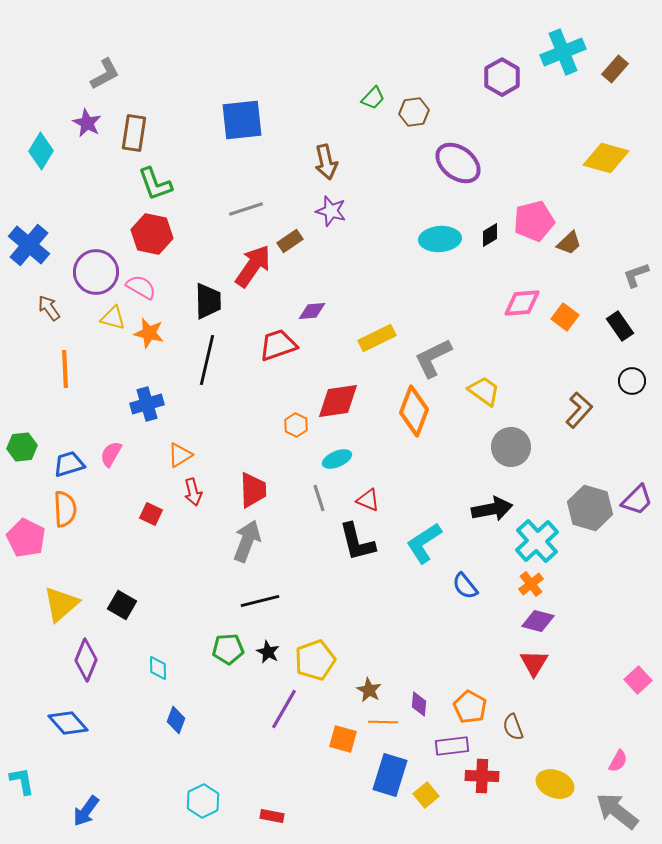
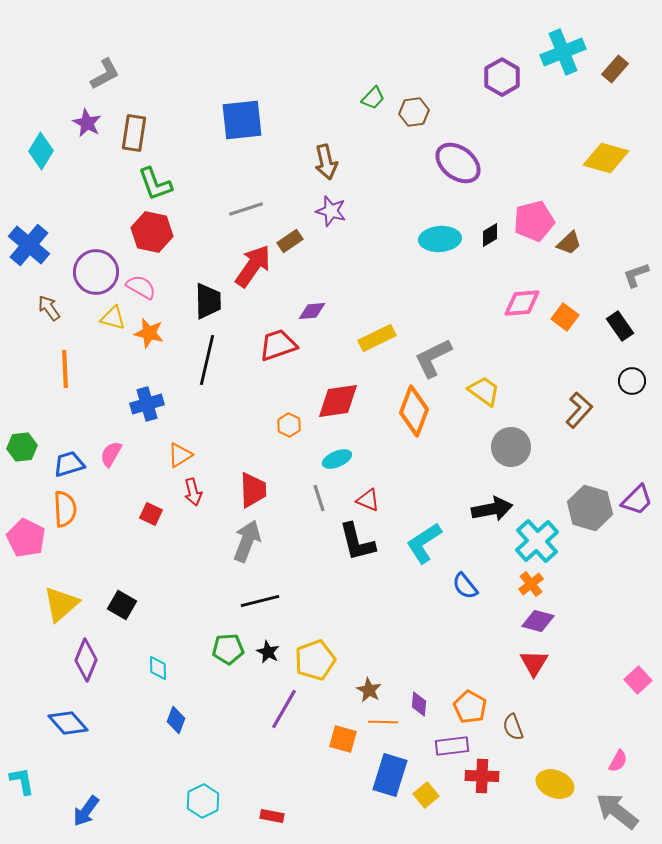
red hexagon at (152, 234): moved 2 px up
orange hexagon at (296, 425): moved 7 px left
